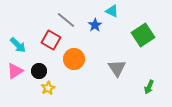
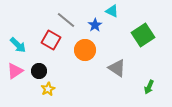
orange circle: moved 11 px right, 9 px up
gray triangle: rotated 24 degrees counterclockwise
yellow star: moved 1 px down
